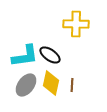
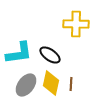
cyan L-shape: moved 6 px left, 3 px up
brown line: moved 1 px left, 1 px up
